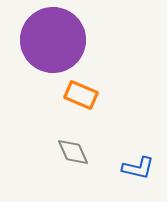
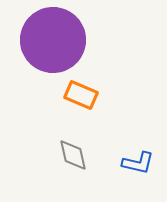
gray diamond: moved 3 px down; rotated 12 degrees clockwise
blue L-shape: moved 5 px up
